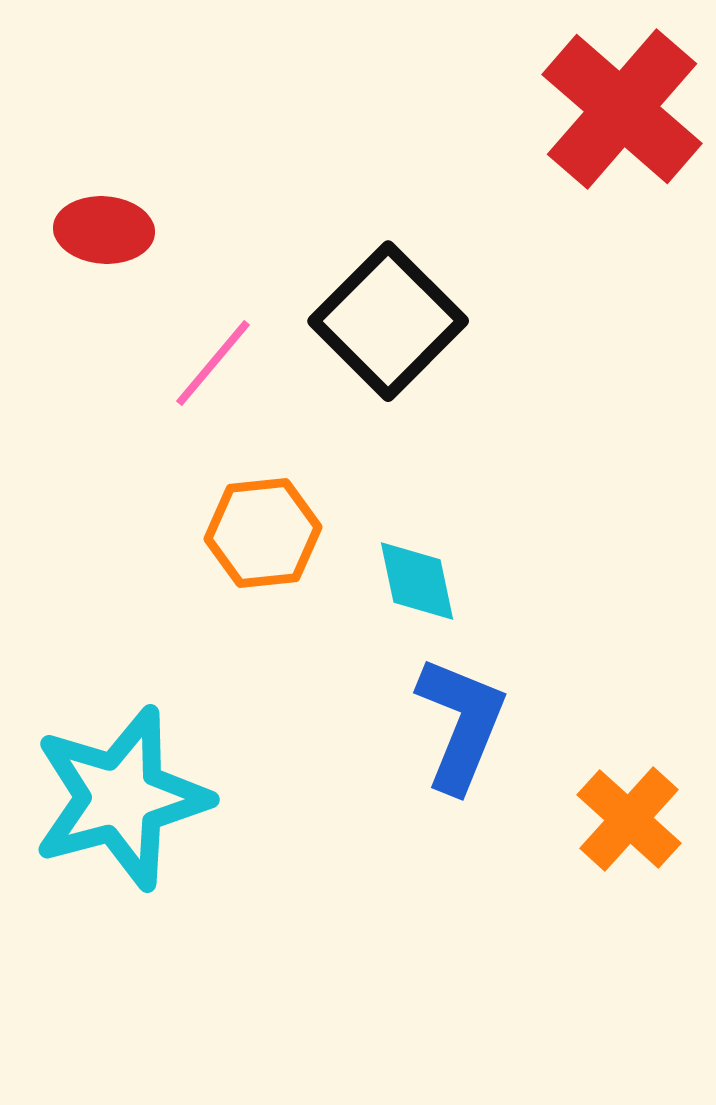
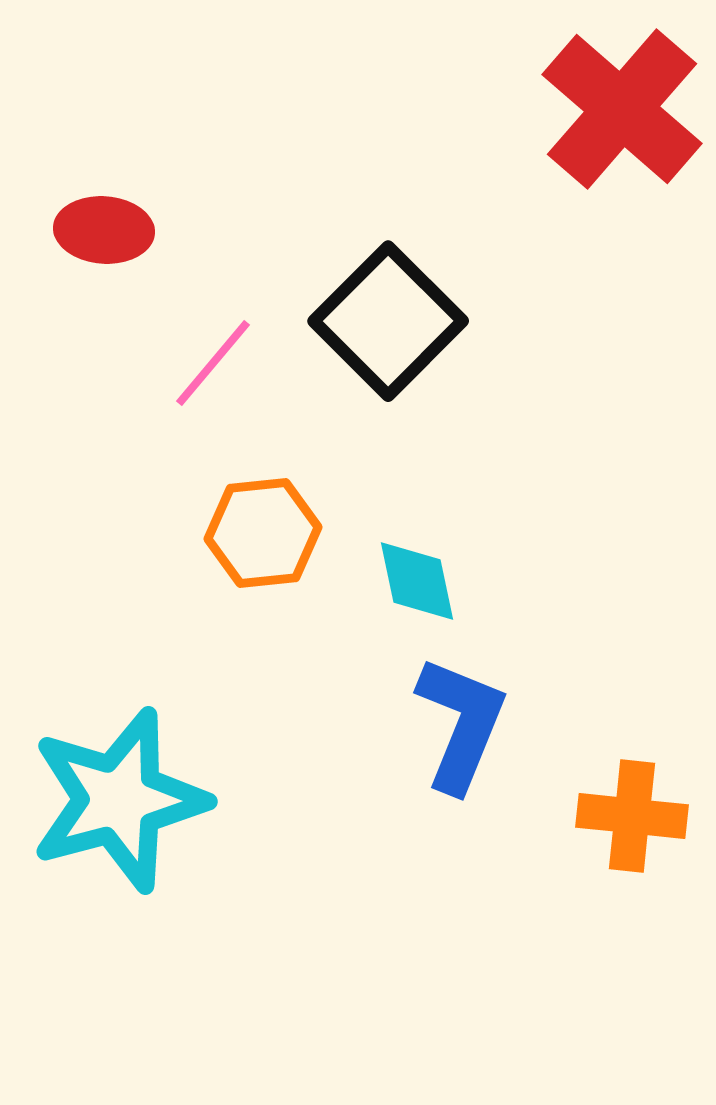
cyan star: moved 2 px left, 2 px down
orange cross: moved 3 px right, 3 px up; rotated 36 degrees counterclockwise
